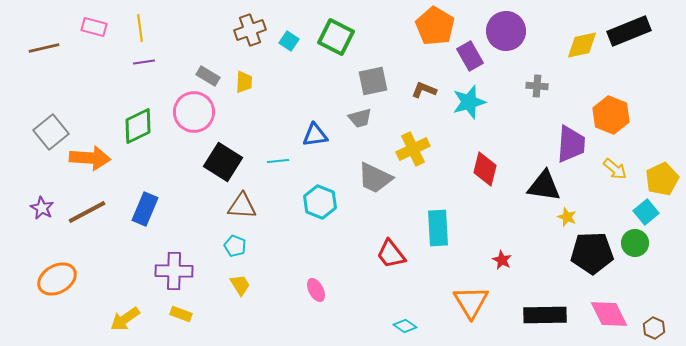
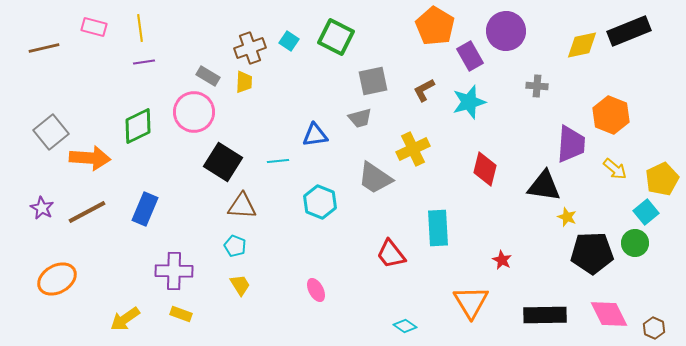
brown cross at (250, 30): moved 18 px down
brown L-shape at (424, 90): rotated 50 degrees counterclockwise
gray trapezoid at (375, 178): rotated 9 degrees clockwise
